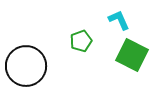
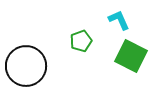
green square: moved 1 px left, 1 px down
